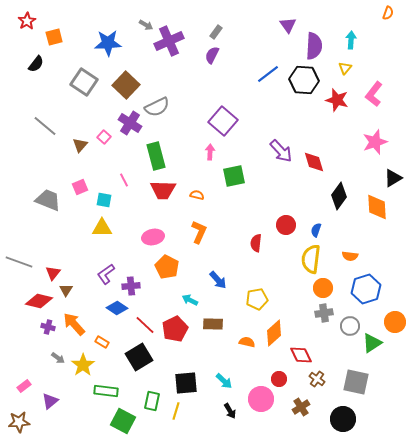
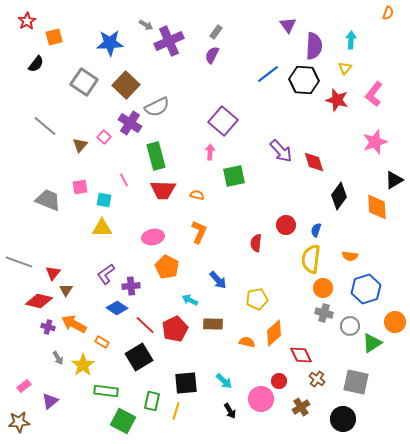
blue star at (108, 43): moved 2 px right
black triangle at (393, 178): moved 1 px right, 2 px down
pink square at (80, 187): rotated 14 degrees clockwise
gray cross at (324, 313): rotated 24 degrees clockwise
orange arrow at (74, 324): rotated 20 degrees counterclockwise
gray arrow at (58, 358): rotated 24 degrees clockwise
red circle at (279, 379): moved 2 px down
